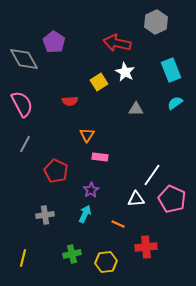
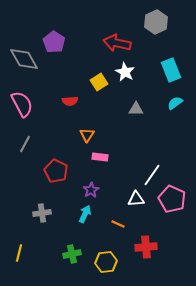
gray cross: moved 3 px left, 2 px up
yellow line: moved 4 px left, 5 px up
